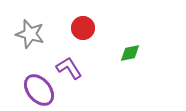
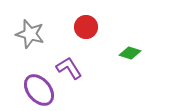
red circle: moved 3 px right, 1 px up
green diamond: rotated 30 degrees clockwise
